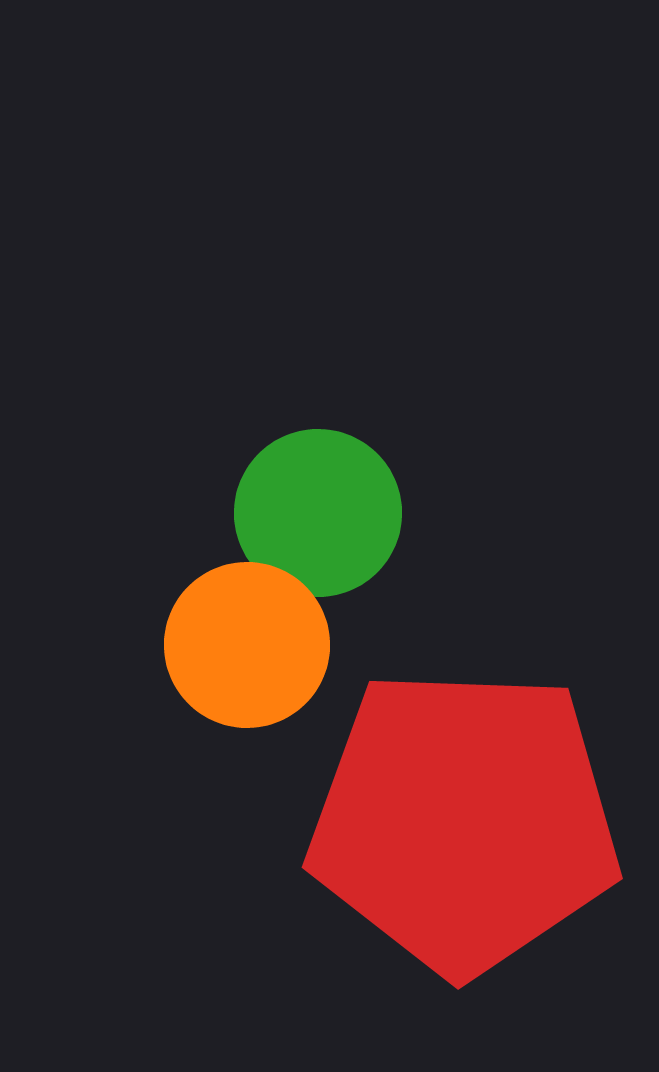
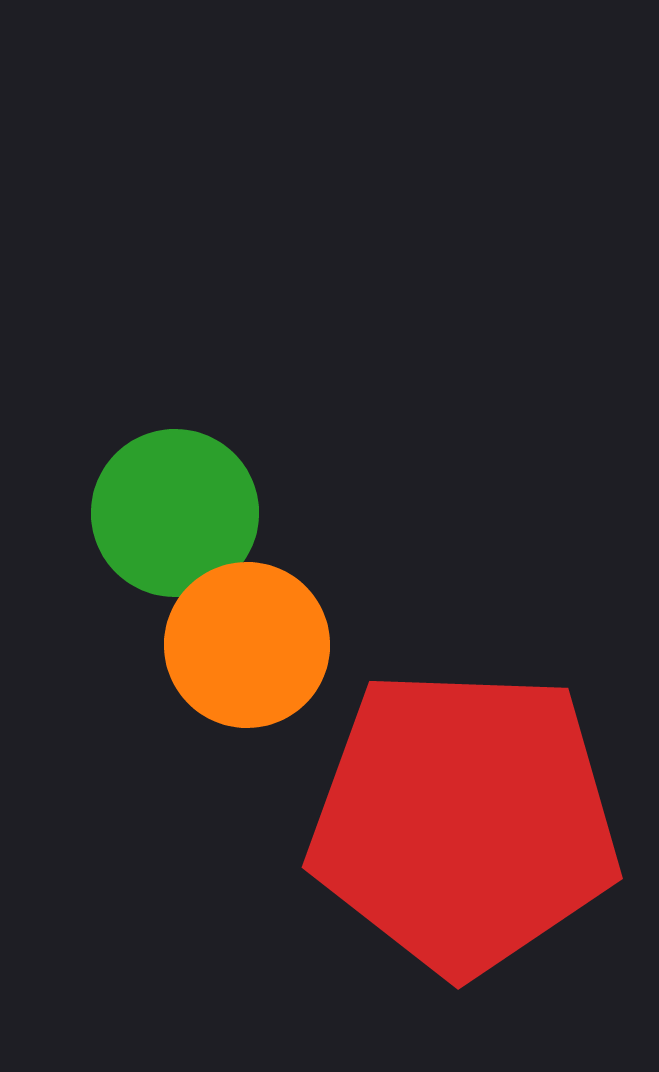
green circle: moved 143 px left
